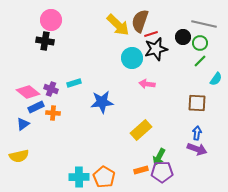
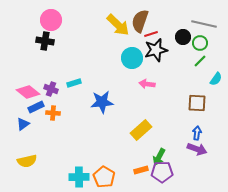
black star: moved 1 px down
yellow semicircle: moved 8 px right, 5 px down
